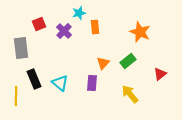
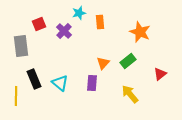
orange rectangle: moved 5 px right, 5 px up
gray rectangle: moved 2 px up
